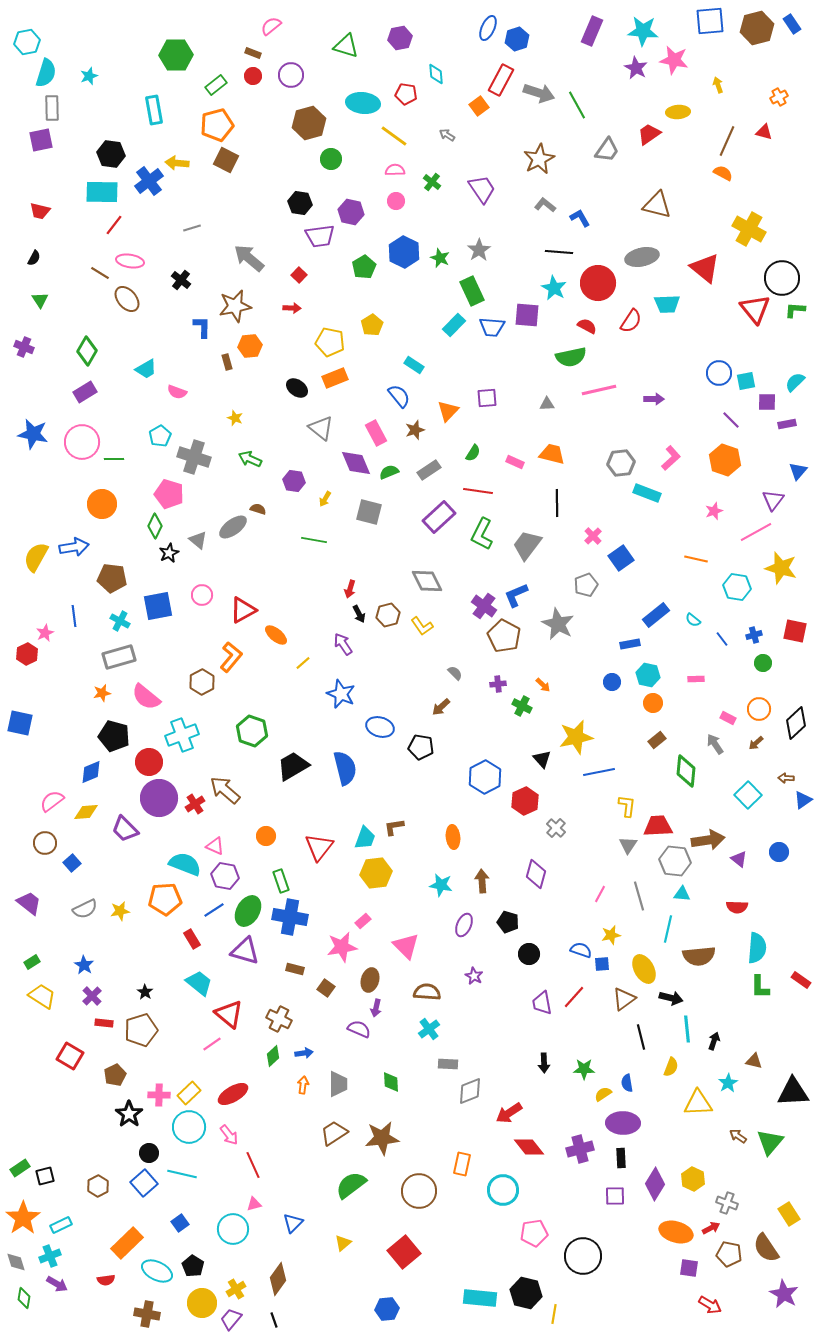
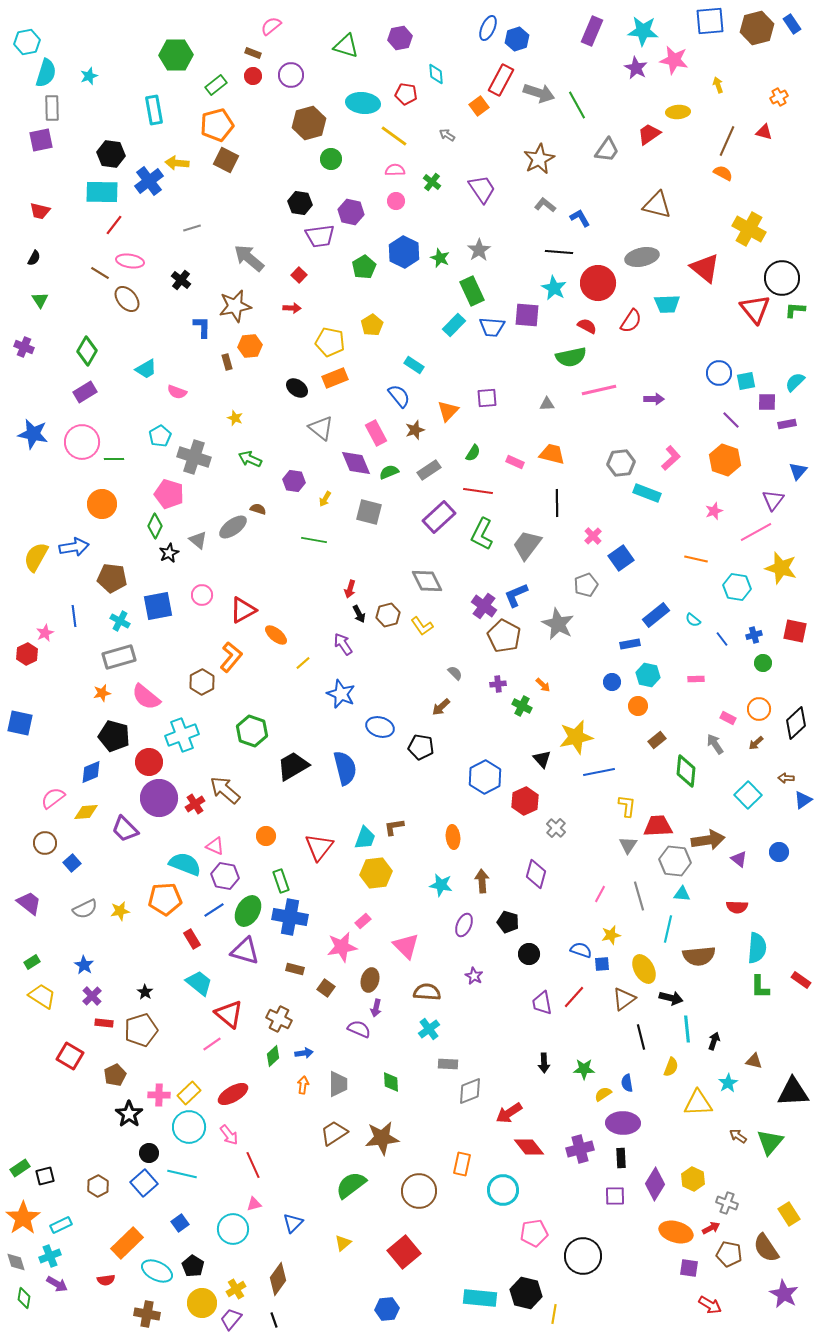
orange circle at (653, 703): moved 15 px left, 3 px down
pink semicircle at (52, 801): moved 1 px right, 3 px up
